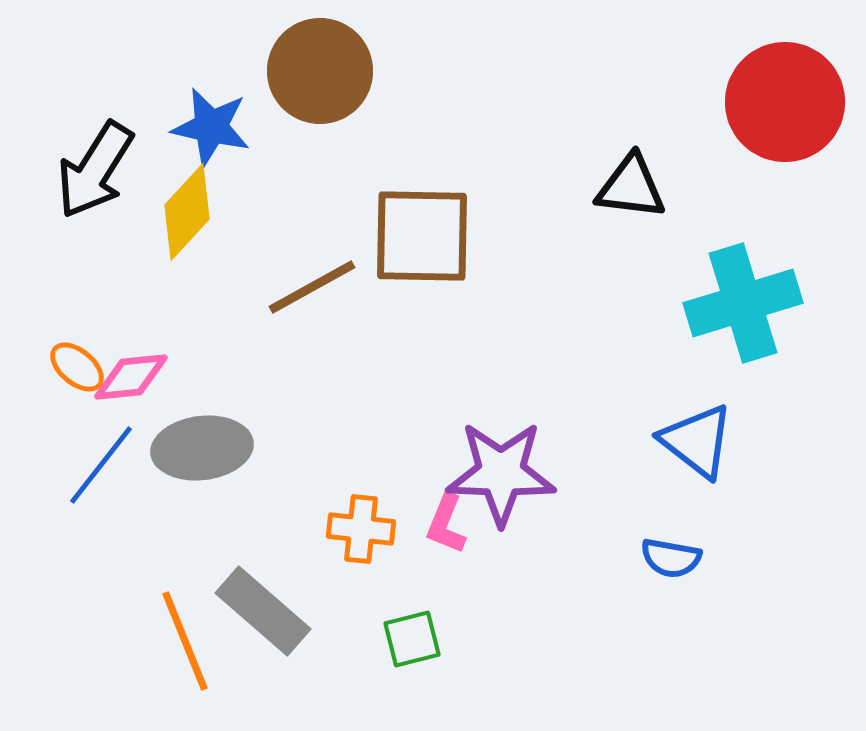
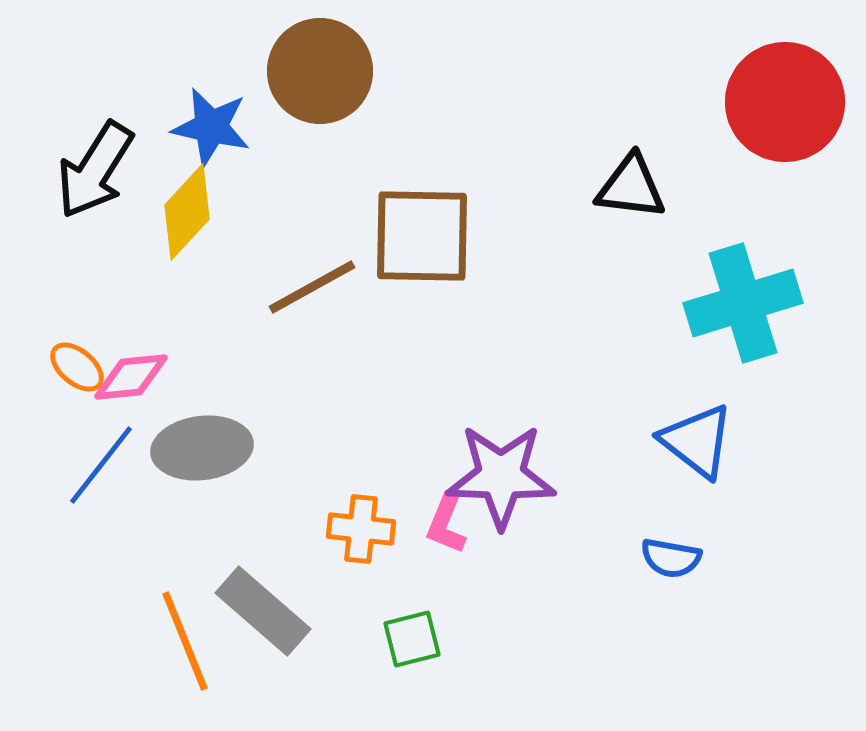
purple star: moved 3 px down
